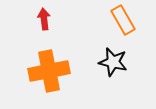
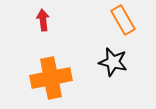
red arrow: moved 1 px left, 1 px down
orange cross: moved 2 px right, 7 px down
